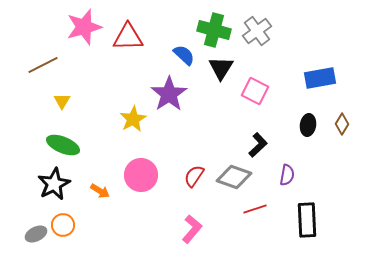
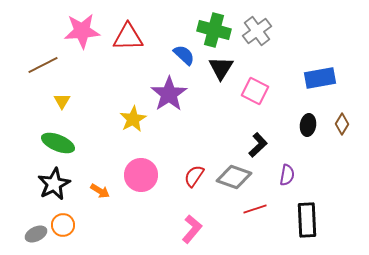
pink star: moved 2 px left, 4 px down; rotated 12 degrees clockwise
green ellipse: moved 5 px left, 2 px up
